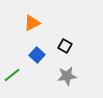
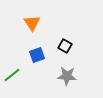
orange triangle: rotated 36 degrees counterclockwise
blue square: rotated 28 degrees clockwise
gray star: rotated 12 degrees clockwise
